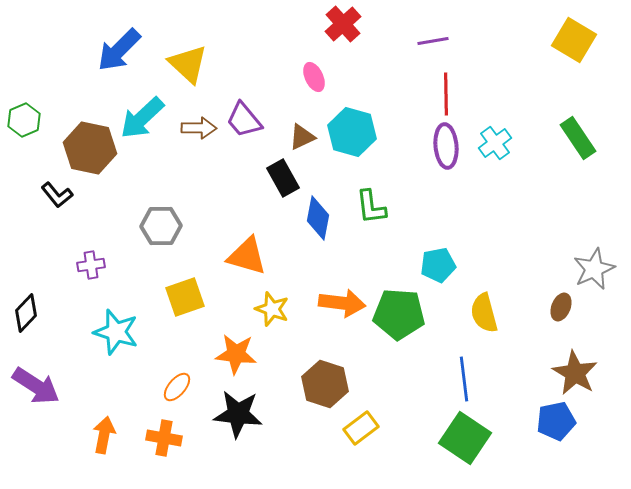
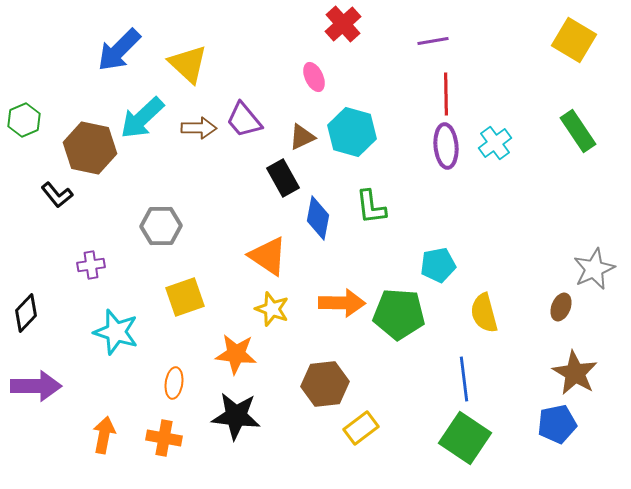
green rectangle at (578, 138): moved 7 px up
orange triangle at (247, 256): moved 21 px right; rotated 18 degrees clockwise
orange arrow at (342, 303): rotated 6 degrees counterclockwise
brown hexagon at (325, 384): rotated 24 degrees counterclockwise
purple arrow at (36, 386): rotated 33 degrees counterclockwise
orange ellipse at (177, 387): moved 3 px left, 4 px up; rotated 32 degrees counterclockwise
black star at (238, 414): moved 2 px left, 2 px down
blue pentagon at (556, 421): moved 1 px right, 3 px down
